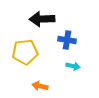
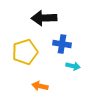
black arrow: moved 2 px right, 1 px up
blue cross: moved 5 px left, 4 px down
yellow pentagon: rotated 10 degrees counterclockwise
